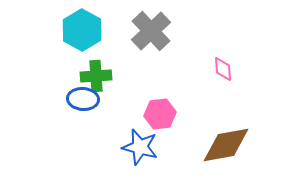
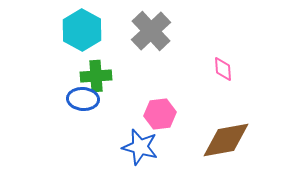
brown diamond: moved 5 px up
